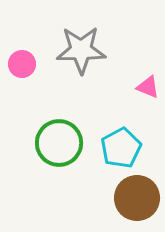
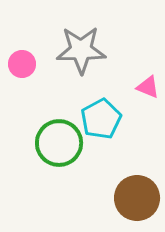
cyan pentagon: moved 20 px left, 29 px up
